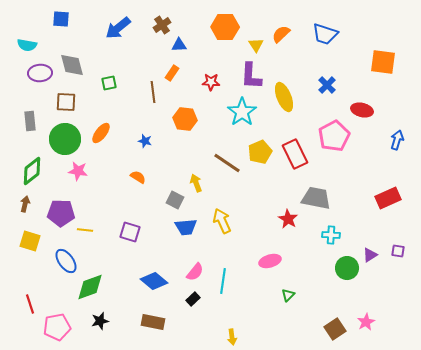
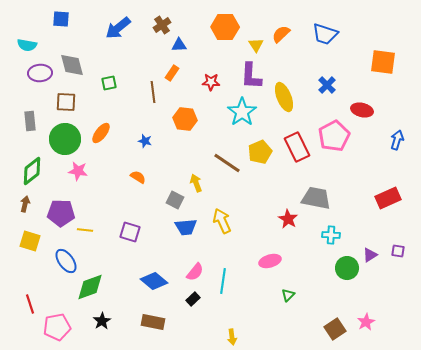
red rectangle at (295, 154): moved 2 px right, 7 px up
black star at (100, 321): moved 2 px right; rotated 18 degrees counterclockwise
